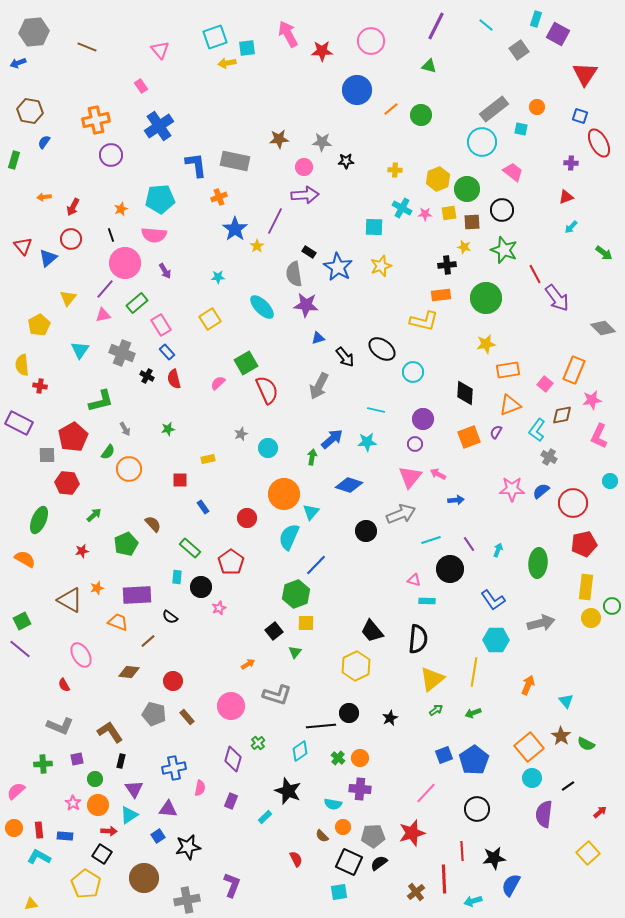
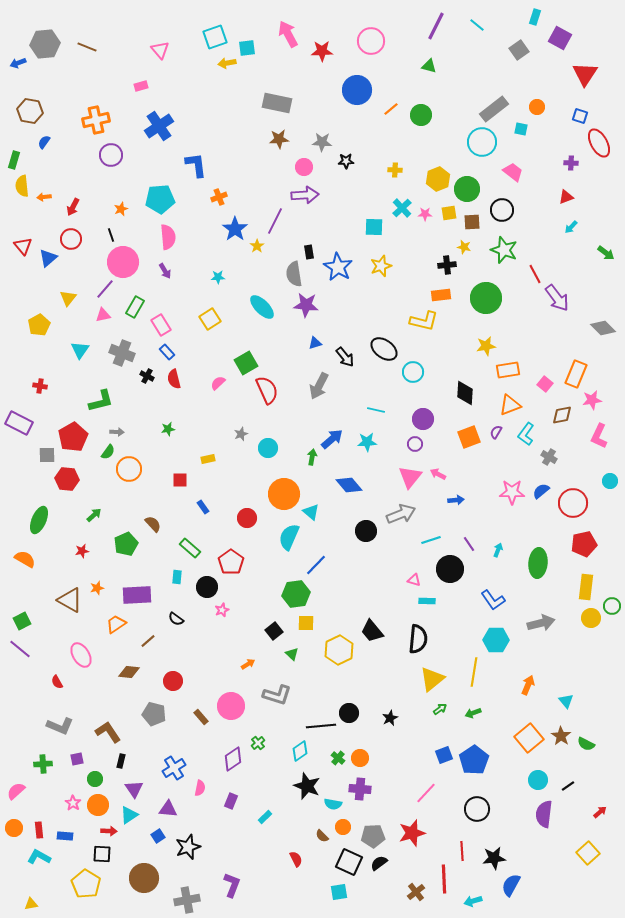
cyan rectangle at (536, 19): moved 1 px left, 2 px up
cyan line at (486, 25): moved 9 px left
gray hexagon at (34, 32): moved 11 px right, 12 px down
purple square at (558, 34): moved 2 px right, 4 px down
pink rectangle at (141, 86): rotated 72 degrees counterclockwise
gray rectangle at (235, 161): moved 42 px right, 58 px up
cyan cross at (402, 208): rotated 18 degrees clockwise
pink semicircle at (154, 235): moved 14 px right, 2 px down; rotated 100 degrees counterclockwise
black rectangle at (309, 252): rotated 48 degrees clockwise
green arrow at (604, 253): moved 2 px right
pink circle at (125, 263): moved 2 px left, 1 px up
green rectangle at (137, 303): moved 2 px left, 4 px down; rotated 20 degrees counterclockwise
blue triangle at (318, 338): moved 3 px left, 5 px down
yellow star at (486, 344): moved 2 px down
black ellipse at (382, 349): moved 2 px right
yellow semicircle at (22, 365): moved 179 px up
orange rectangle at (574, 370): moved 2 px right, 4 px down
gray arrow at (125, 429): moved 8 px left, 3 px down; rotated 56 degrees counterclockwise
cyan L-shape at (537, 430): moved 11 px left, 4 px down
red hexagon at (67, 483): moved 4 px up
blue diamond at (349, 485): rotated 32 degrees clockwise
pink star at (512, 489): moved 3 px down
cyan triangle at (311, 512): rotated 30 degrees counterclockwise
black circle at (201, 587): moved 6 px right
green hexagon at (296, 594): rotated 12 degrees clockwise
pink star at (219, 608): moved 3 px right, 2 px down
black semicircle at (170, 617): moved 6 px right, 2 px down
orange trapezoid at (118, 622): moved 2 px left, 2 px down; rotated 55 degrees counterclockwise
green triangle at (295, 652): moved 3 px left, 2 px down; rotated 24 degrees counterclockwise
yellow hexagon at (356, 666): moved 17 px left, 16 px up
red semicircle at (64, 685): moved 7 px left, 3 px up
green arrow at (436, 710): moved 4 px right, 1 px up
brown rectangle at (187, 717): moved 14 px right
brown L-shape at (110, 732): moved 2 px left
orange square at (529, 747): moved 9 px up
purple diamond at (233, 759): rotated 40 degrees clockwise
blue cross at (174, 768): rotated 20 degrees counterclockwise
cyan circle at (532, 778): moved 6 px right, 2 px down
black star at (288, 791): moved 19 px right, 5 px up
black star at (188, 847): rotated 10 degrees counterclockwise
black square at (102, 854): rotated 30 degrees counterclockwise
